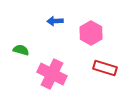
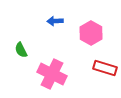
green semicircle: rotated 133 degrees counterclockwise
